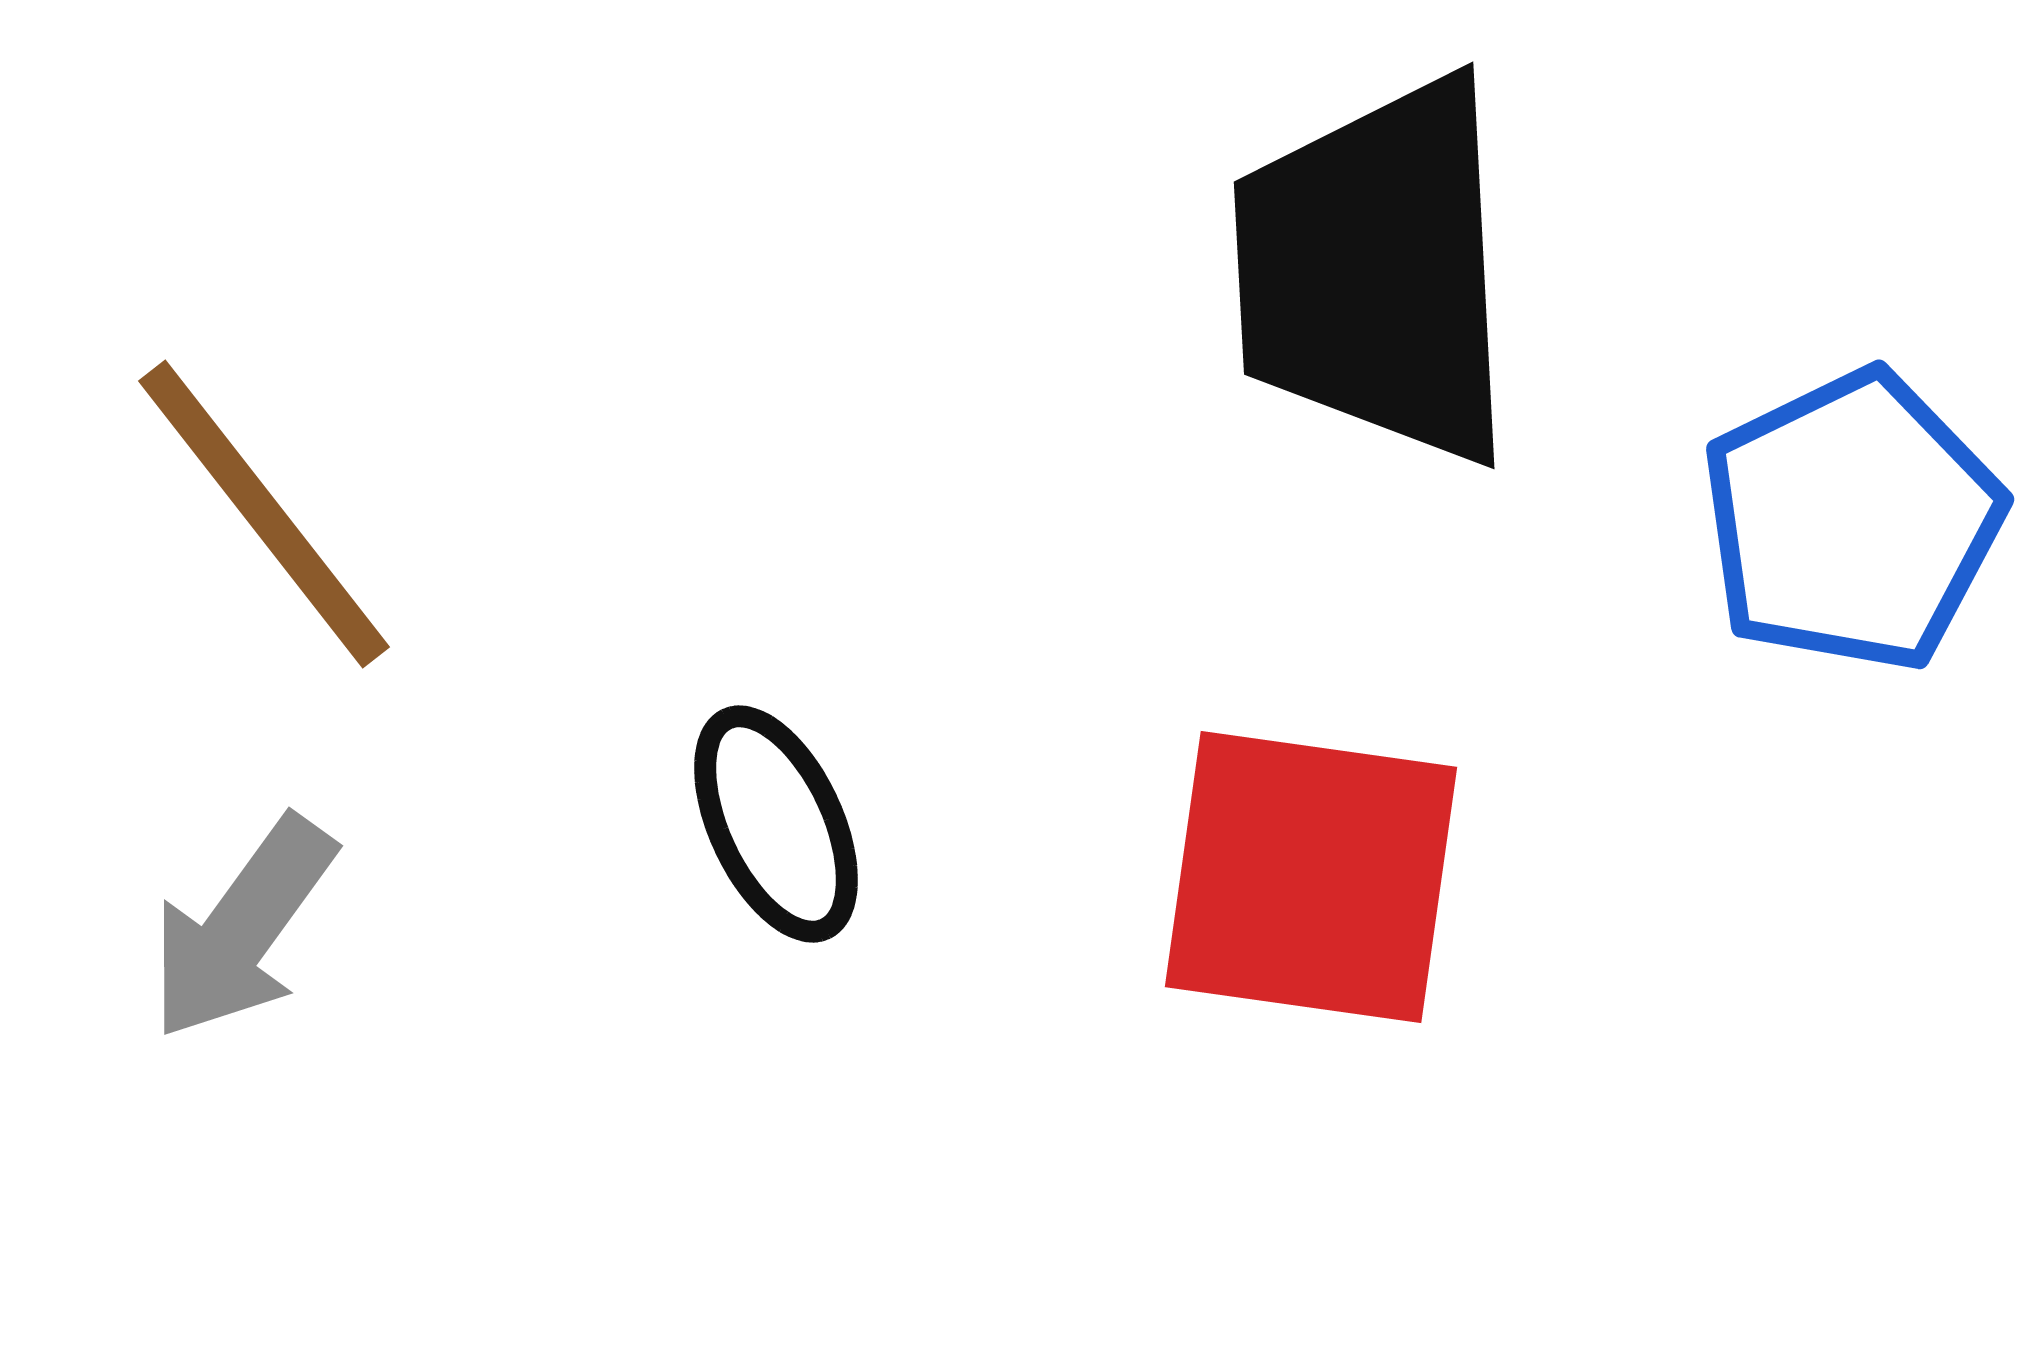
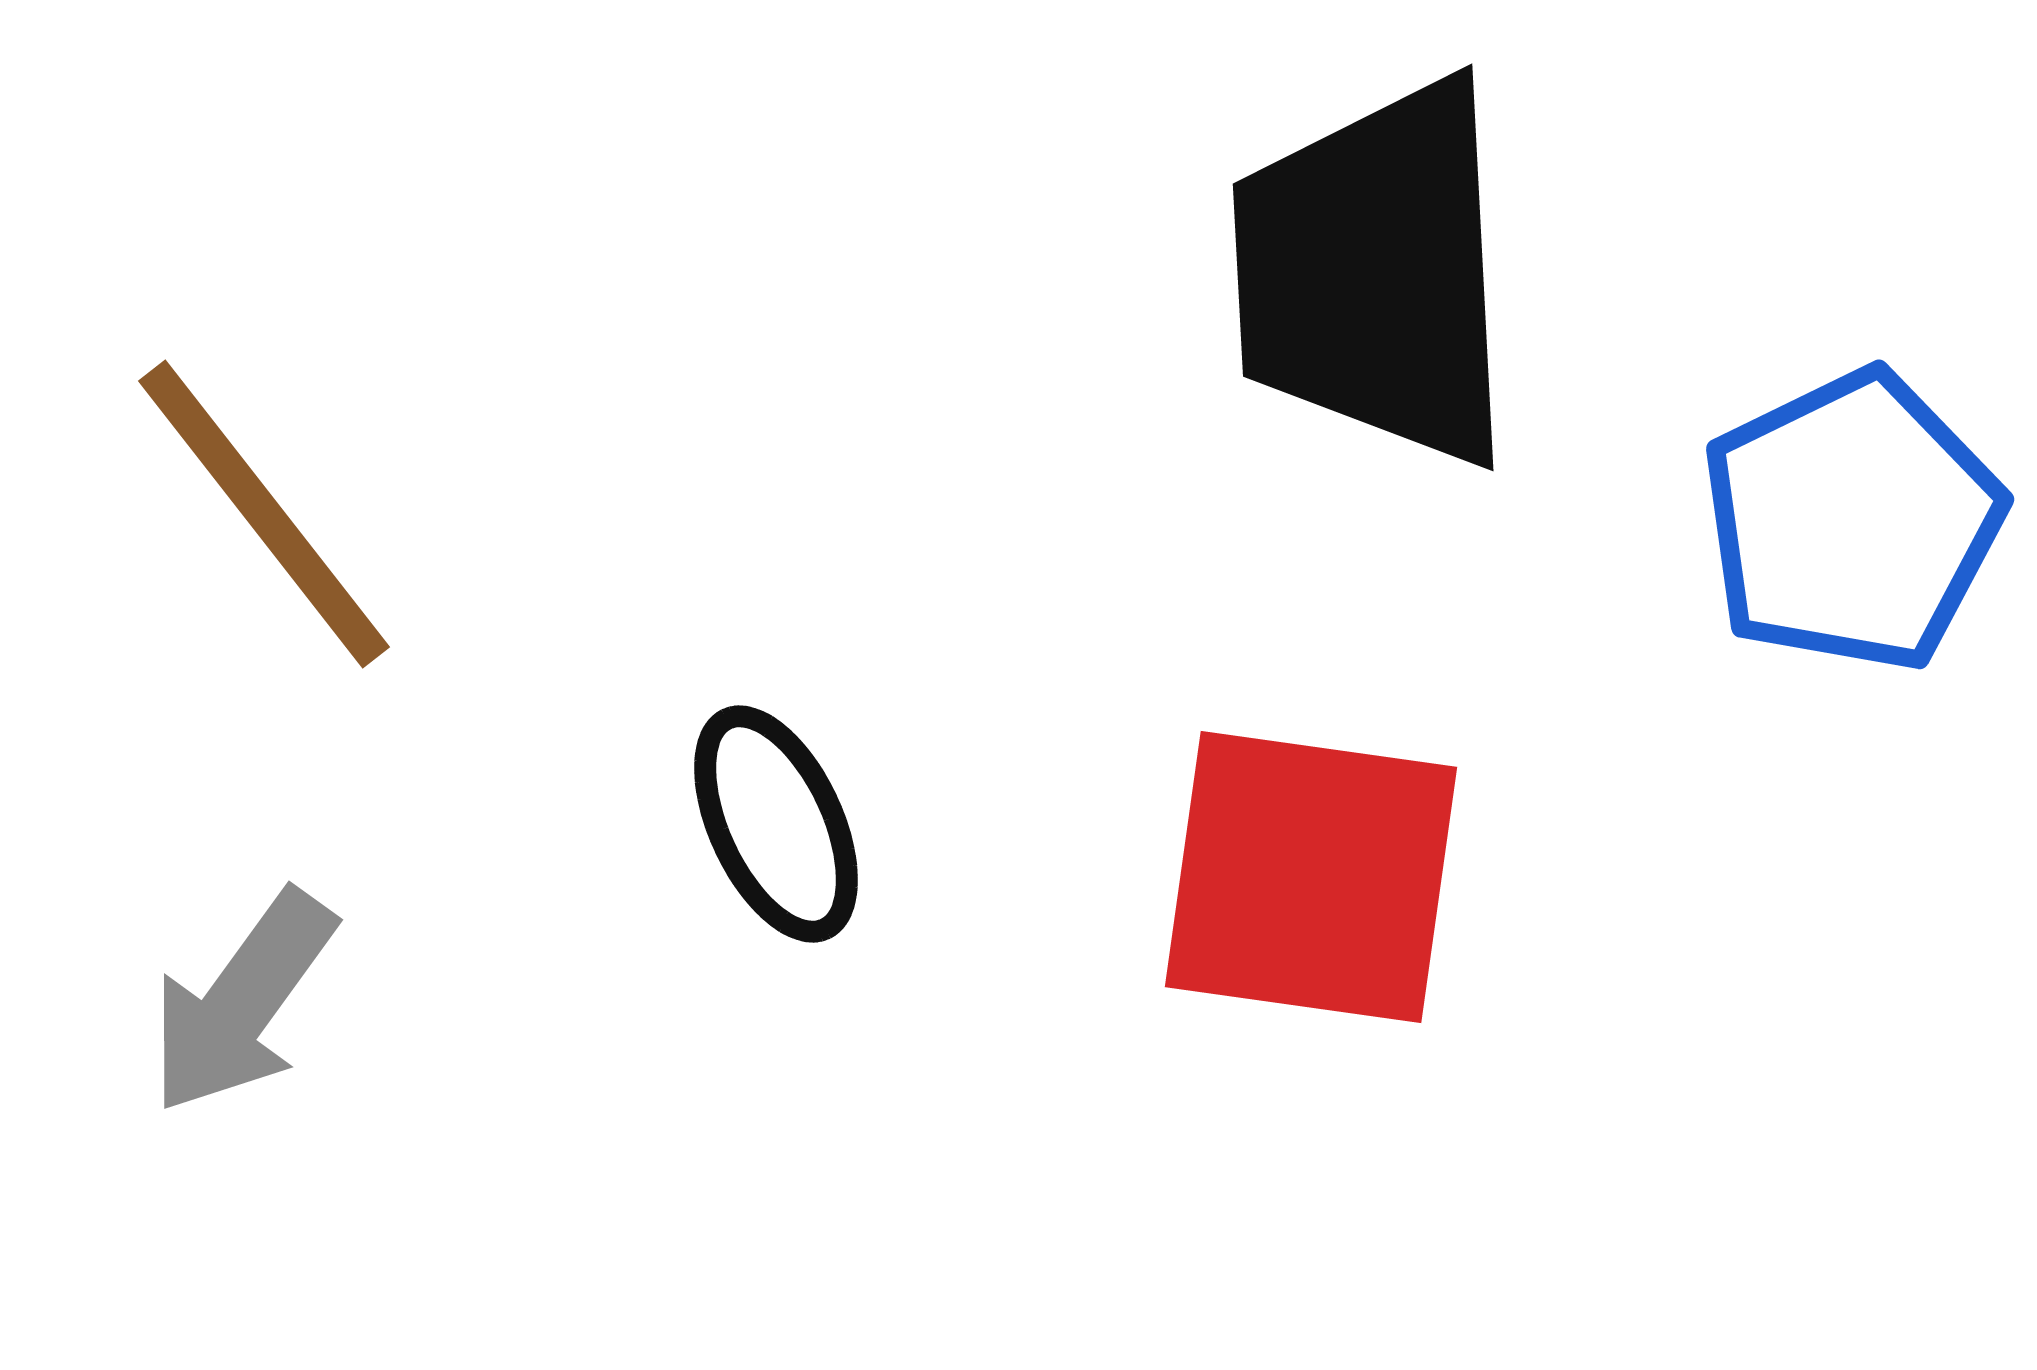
black trapezoid: moved 1 px left, 2 px down
gray arrow: moved 74 px down
